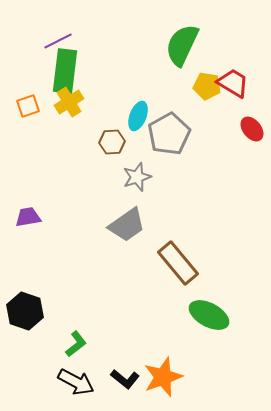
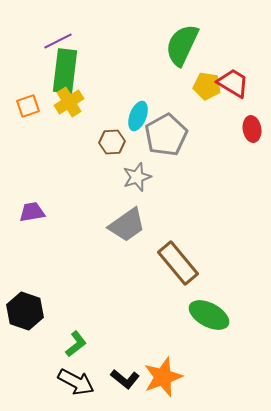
red ellipse: rotated 30 degrees clockwise
gray pentagon: moved 3 px left, 1 px down
purple trapezoid: moved 4 px right, 5 px up
